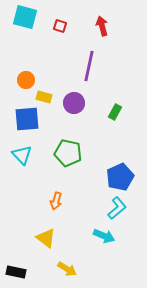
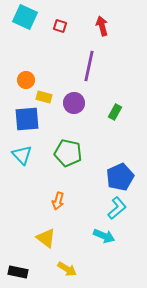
cyan square: rotated 10 degrees clockwise
orange arrow: moved 2 px right
black rectangle: moved 2 px right
